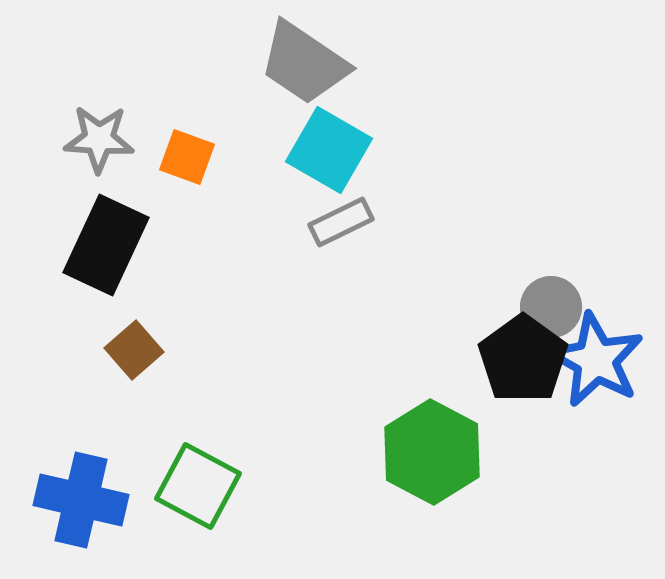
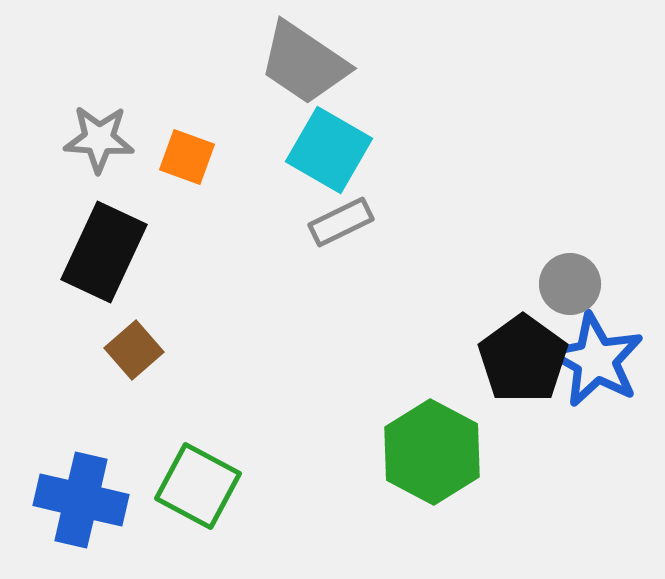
black rectangle: moved 2 px left, 7 px down
gray circle: moved 19 px right, 23 px up
